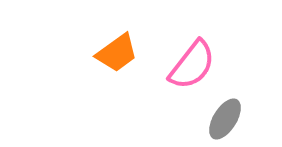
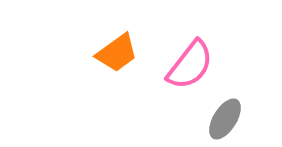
pink semicircle: moved 2 px left
